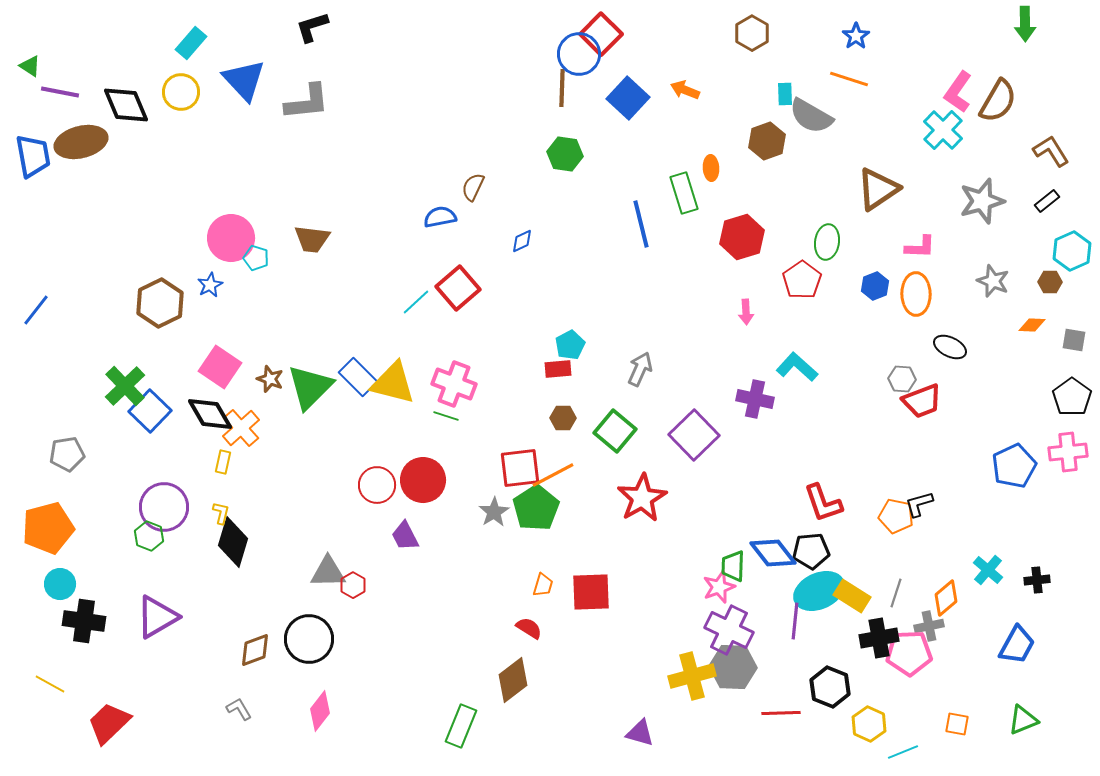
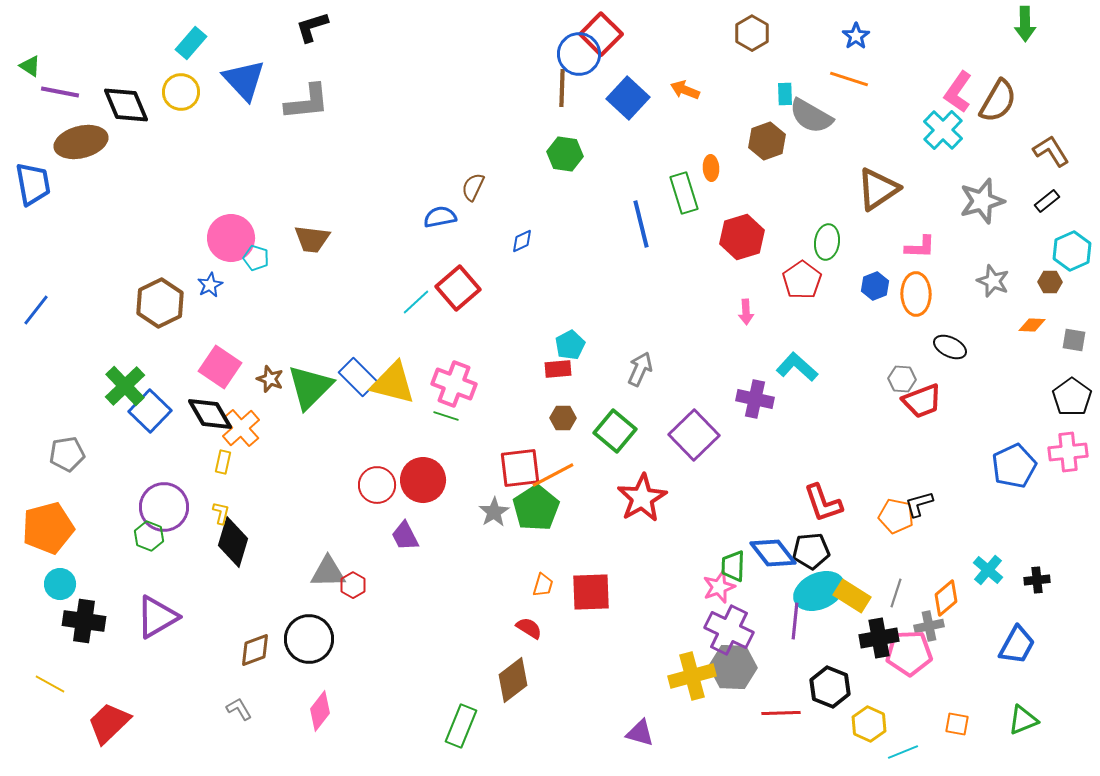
blue trapezoid at (33, 156): moved 28 px down
